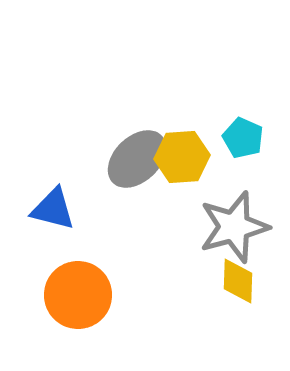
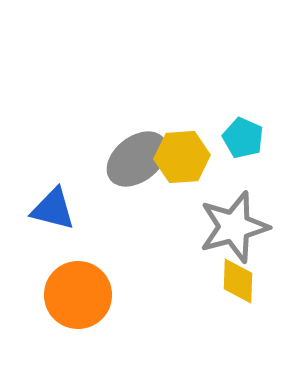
gray ellipse: rotated 6 degrees clockwise
